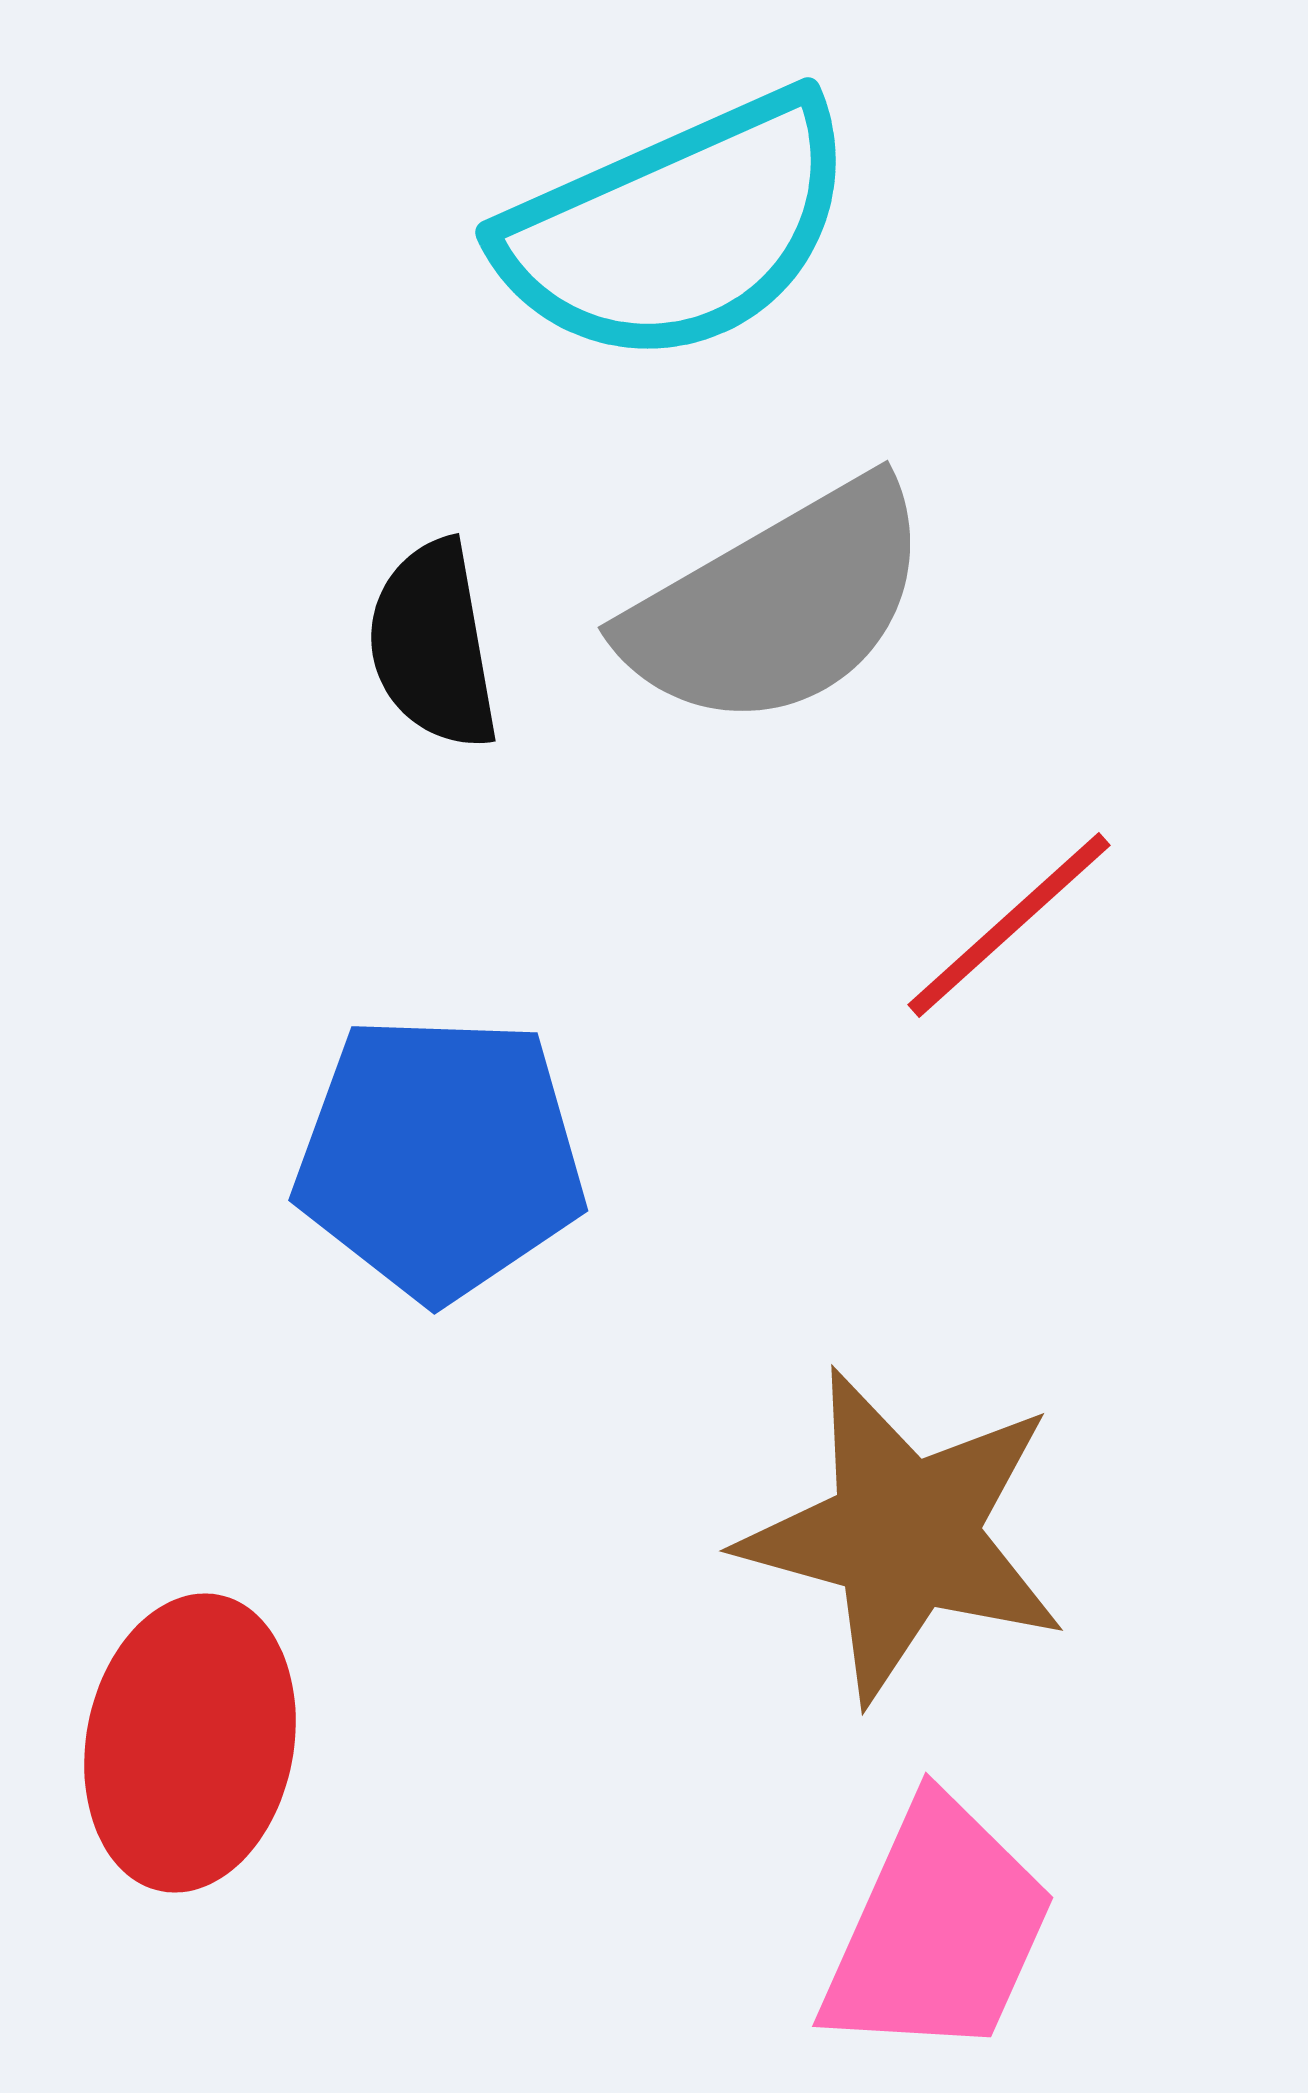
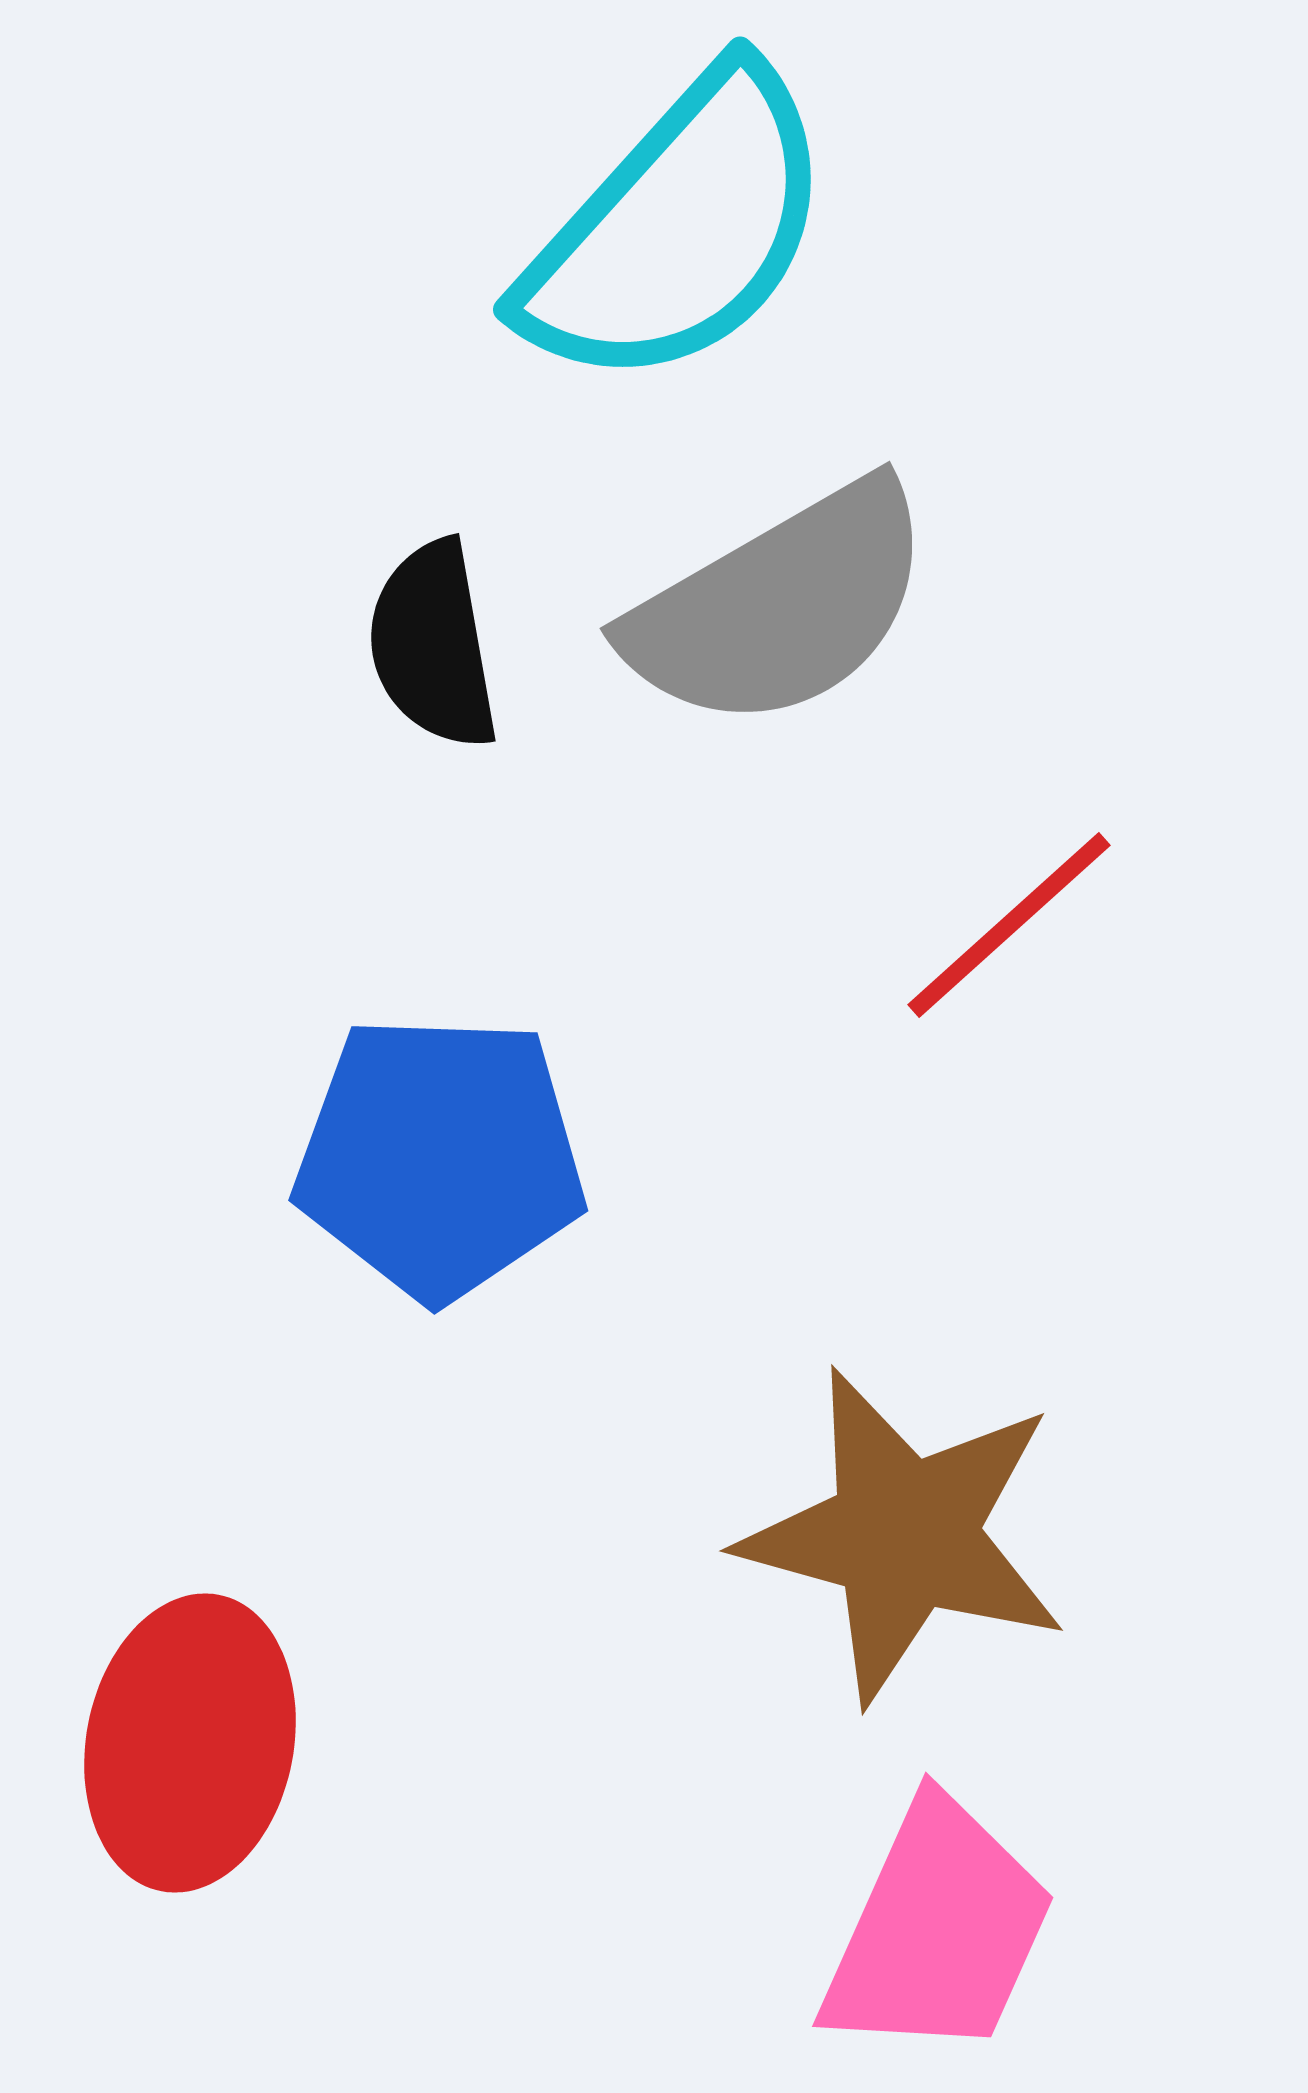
cyan semicircle: rotated 24 degrees counterclockwise
gray semicircle: moved 2 px right, 1 px down
